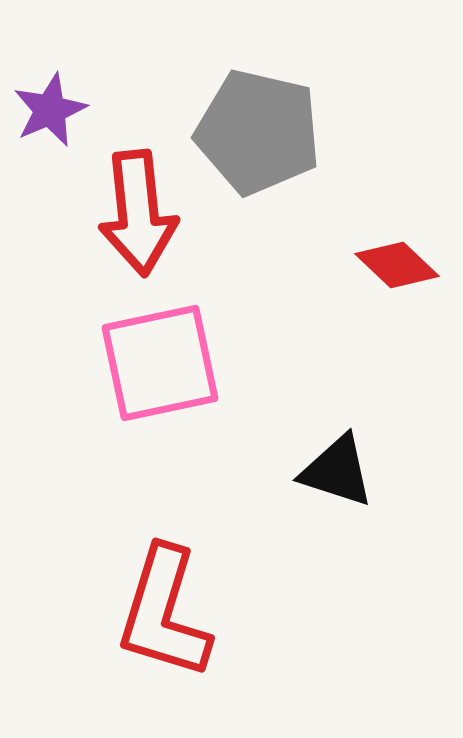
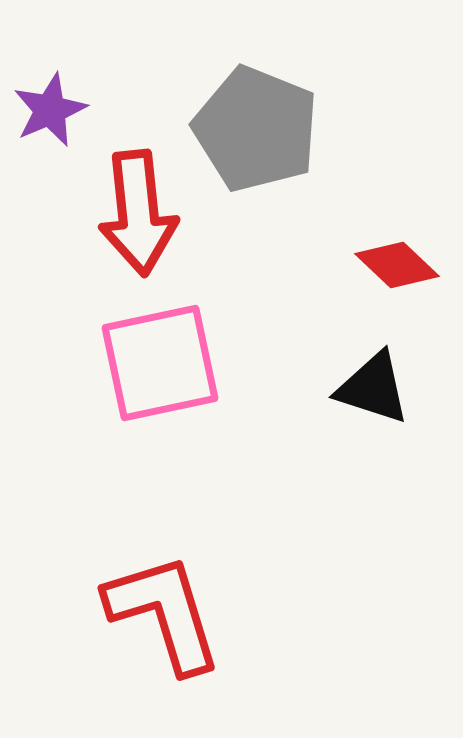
gray pentagon: moved 2 px left, 3 px up; rotated 9 degrees clockwise
black triangle: moved 36 px right, 83 px up
red L-shape: rotated 146 degrees clockwise
